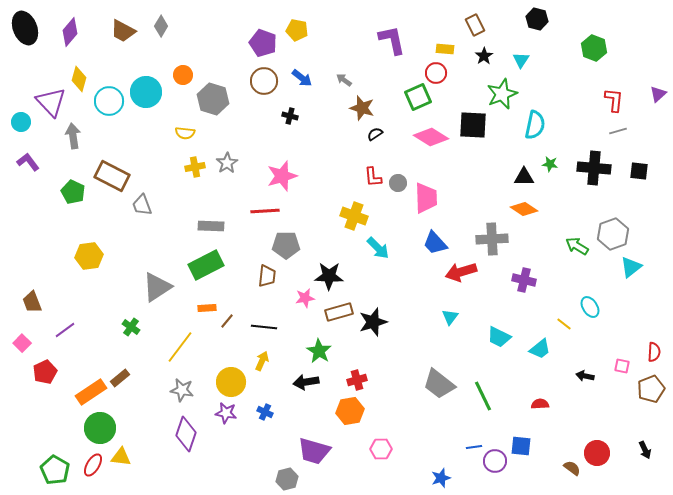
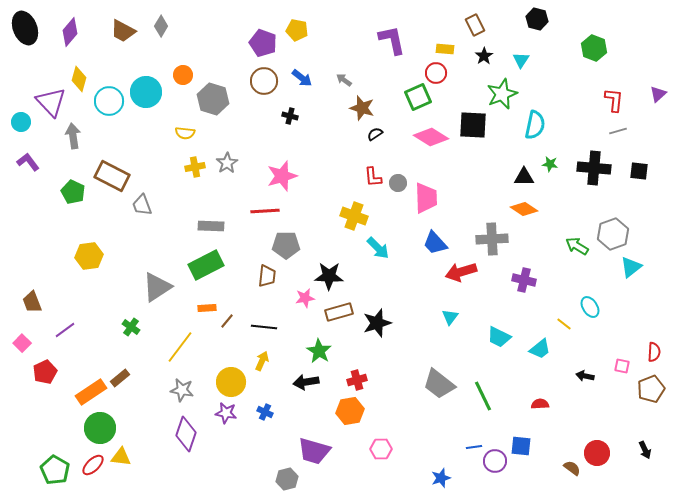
black star at (373, 322): moved 4 px right, 1 px down
red ellipse at (93, 465): rotated 15 degrees clockwise
